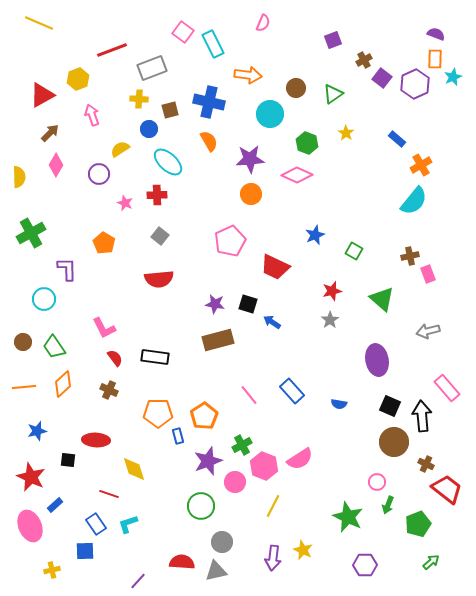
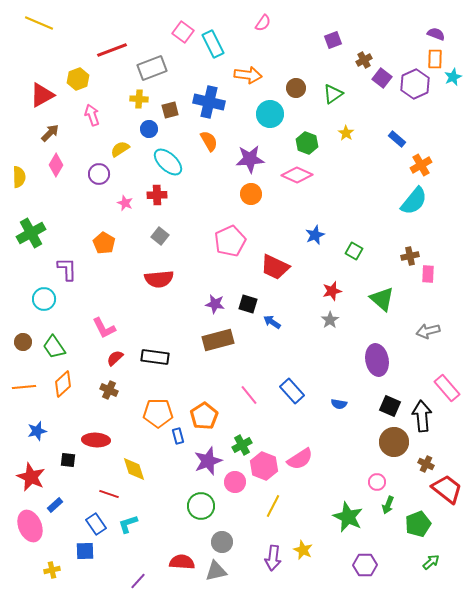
pink semicircle at (263, 23): rotated 12 degrees clockwise
pink rectangle at (428, 274): rotated 24 degrees clockwise
red semicircle at (115, 358): rotated 96 degrees counterclockwise
